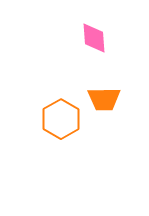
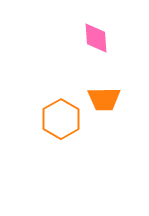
pink diamond: moved 2 px right
